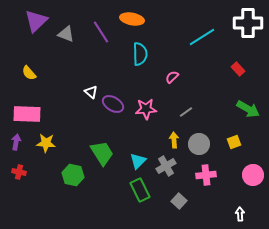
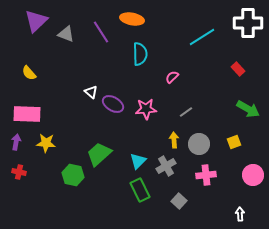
green trapezoid: moved 3 px left, 1 px down; rotated 100 degrees counterclockwise
